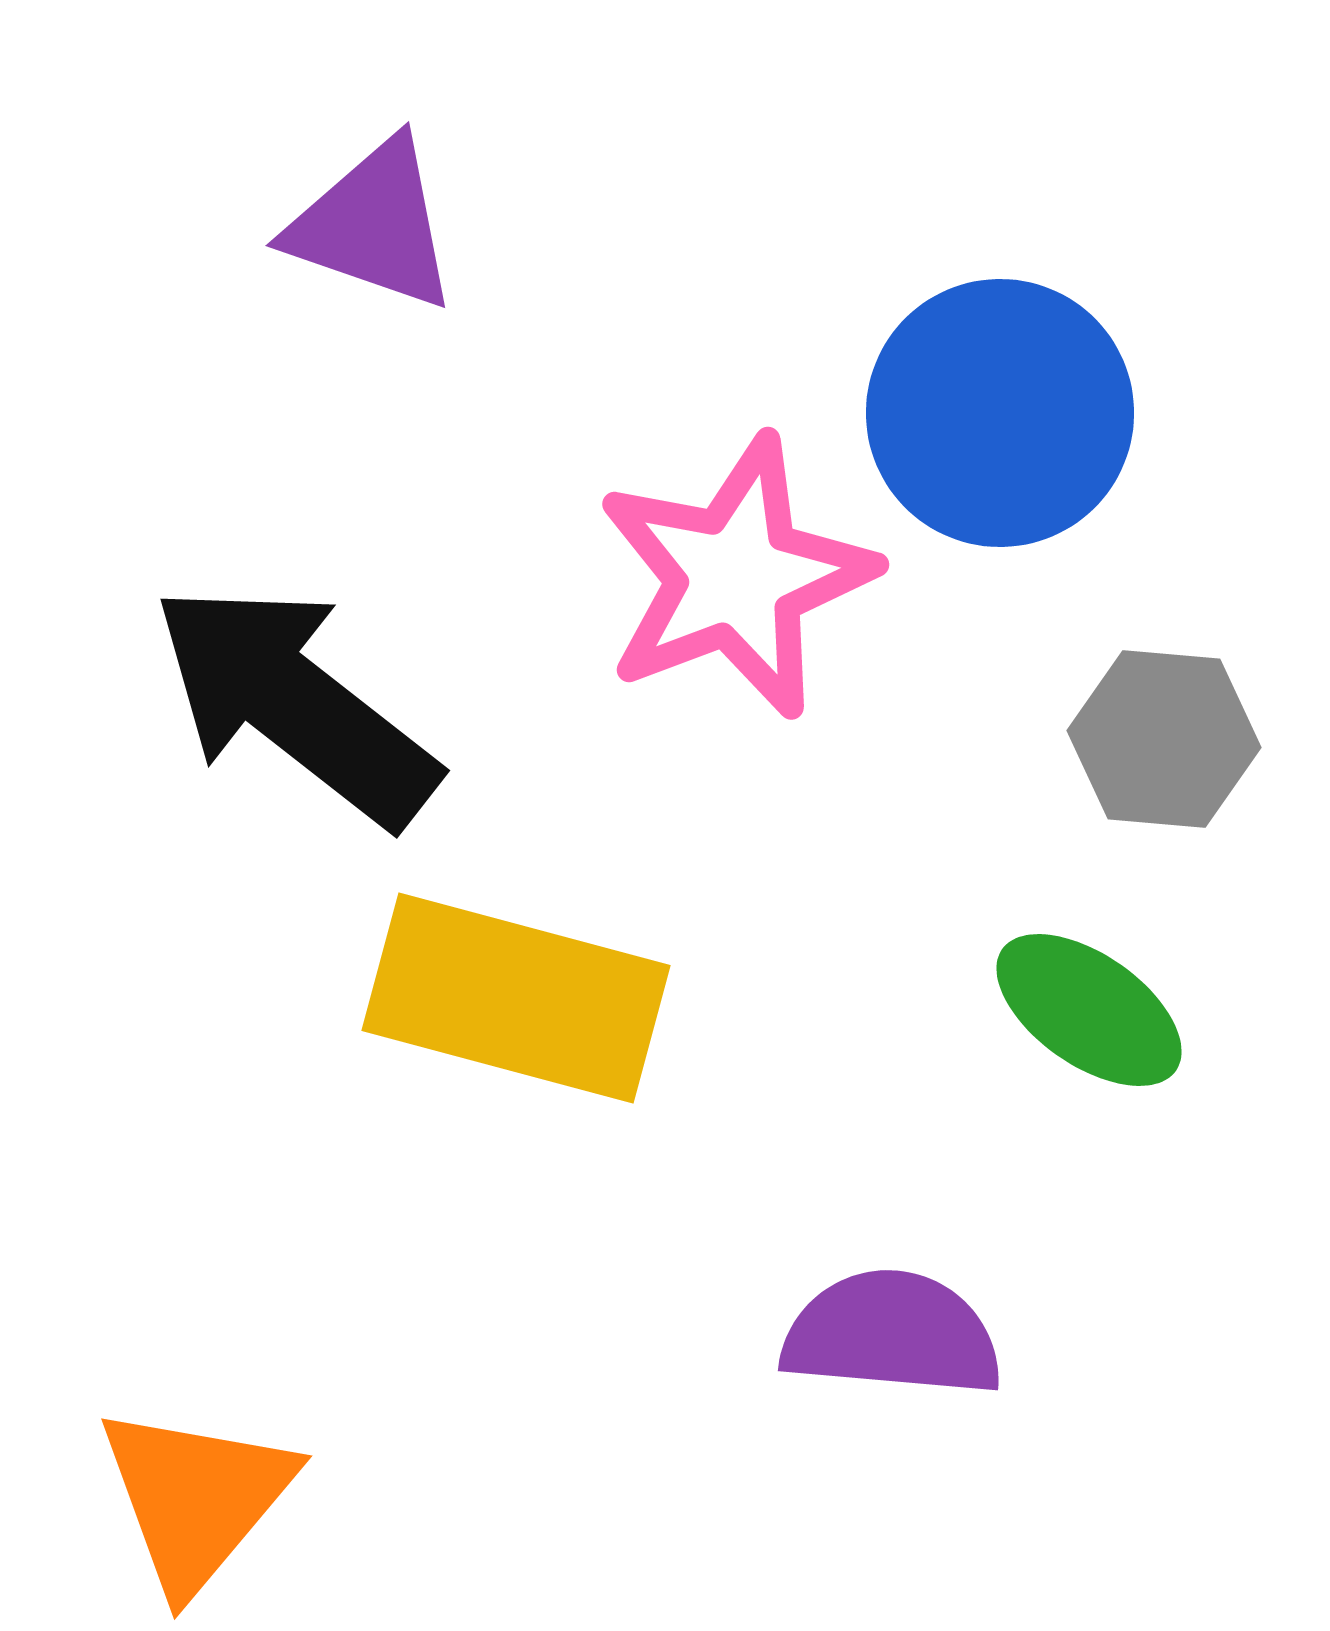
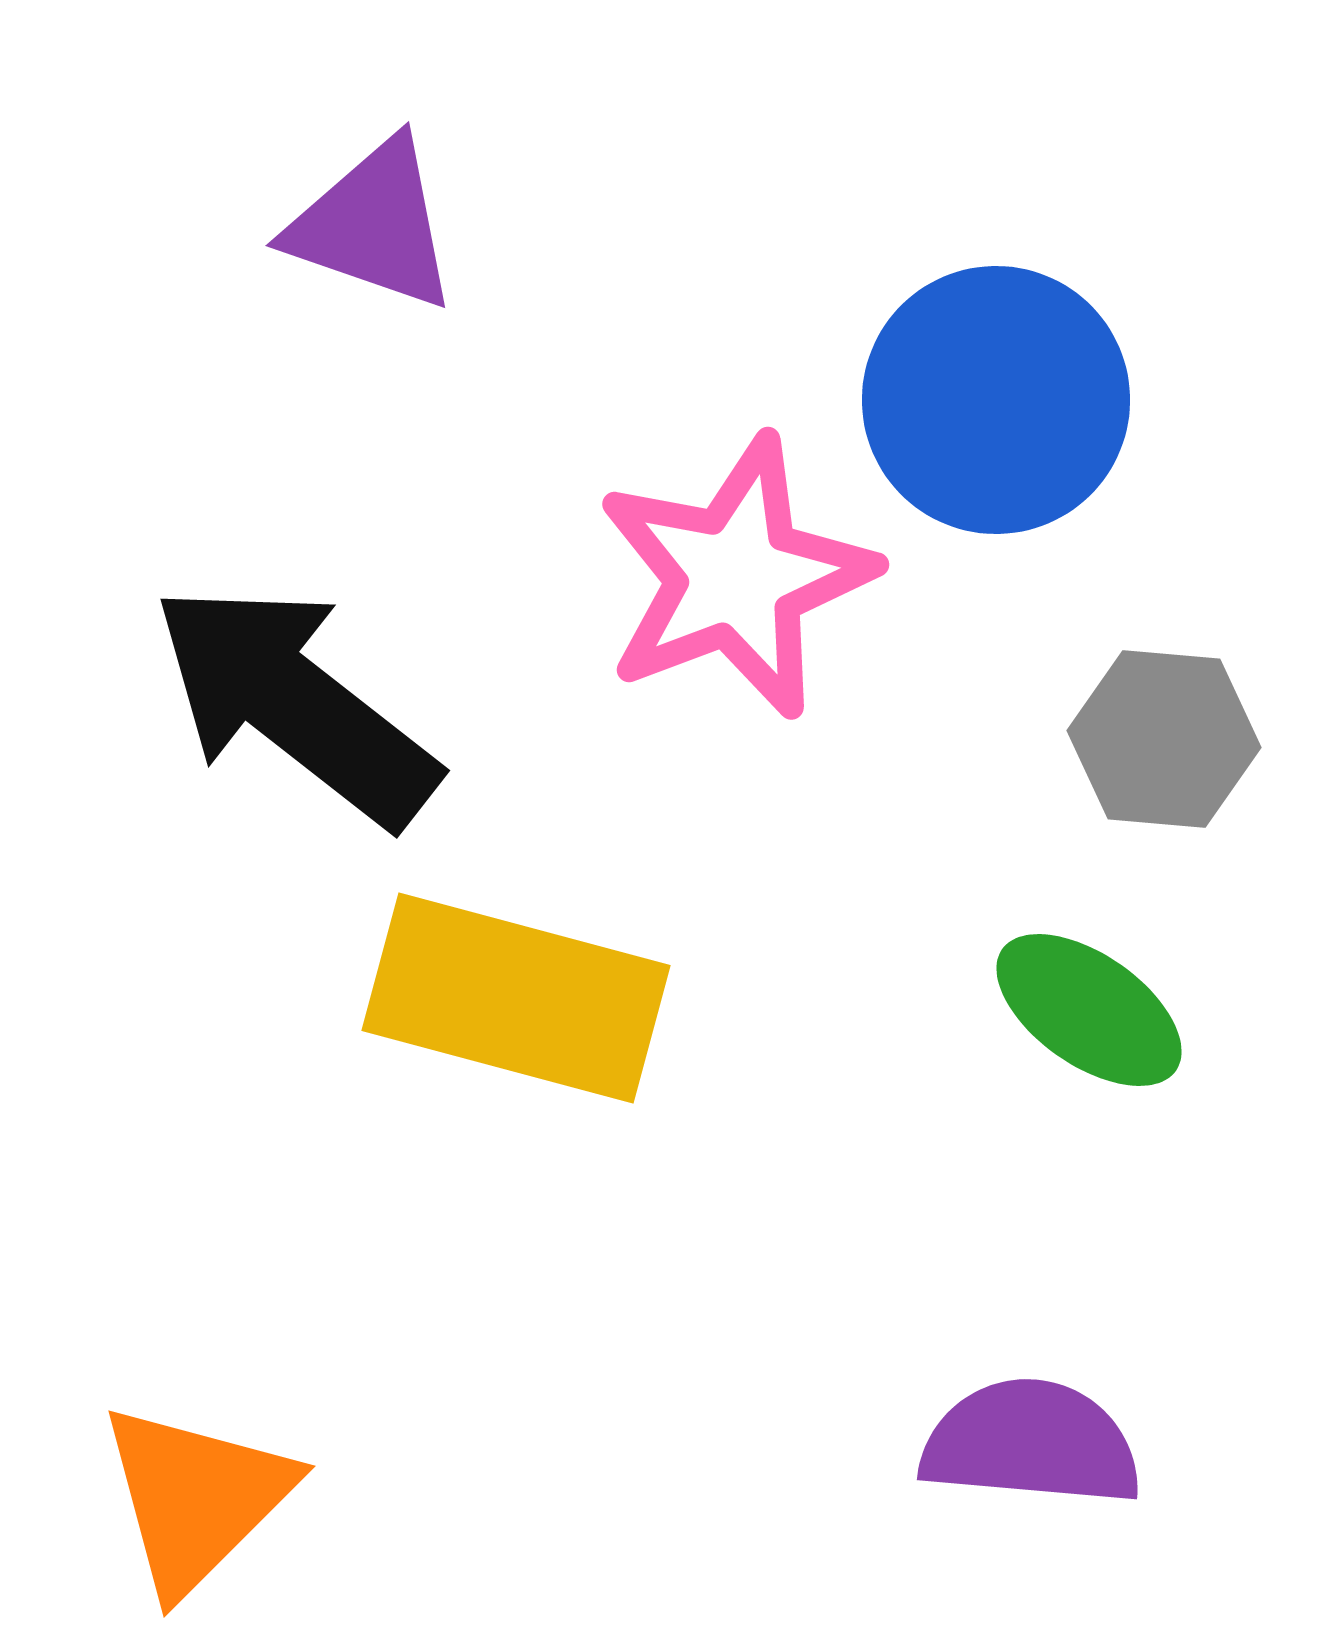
blue circle: moved 4 px left, 13 px up
purple semicircle: moved 139 px right, 109 px down
orange triangle: rotated 5 degrees clockwise
